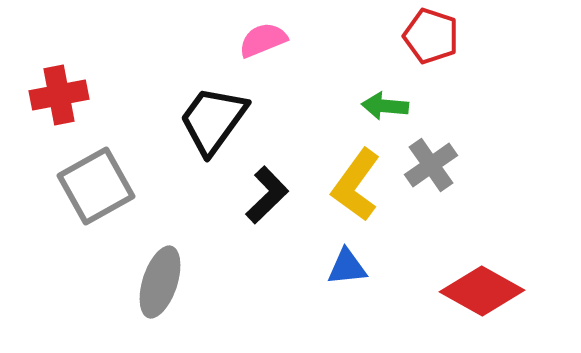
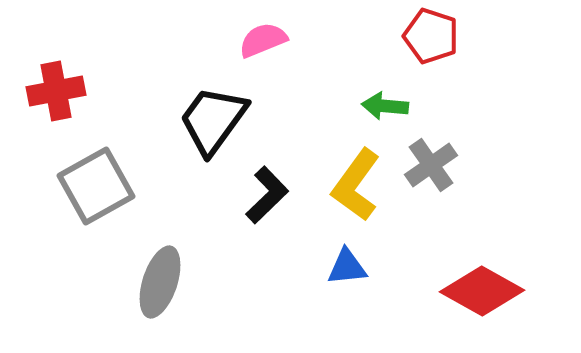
red cross: moved 3 px left, 4 px up
